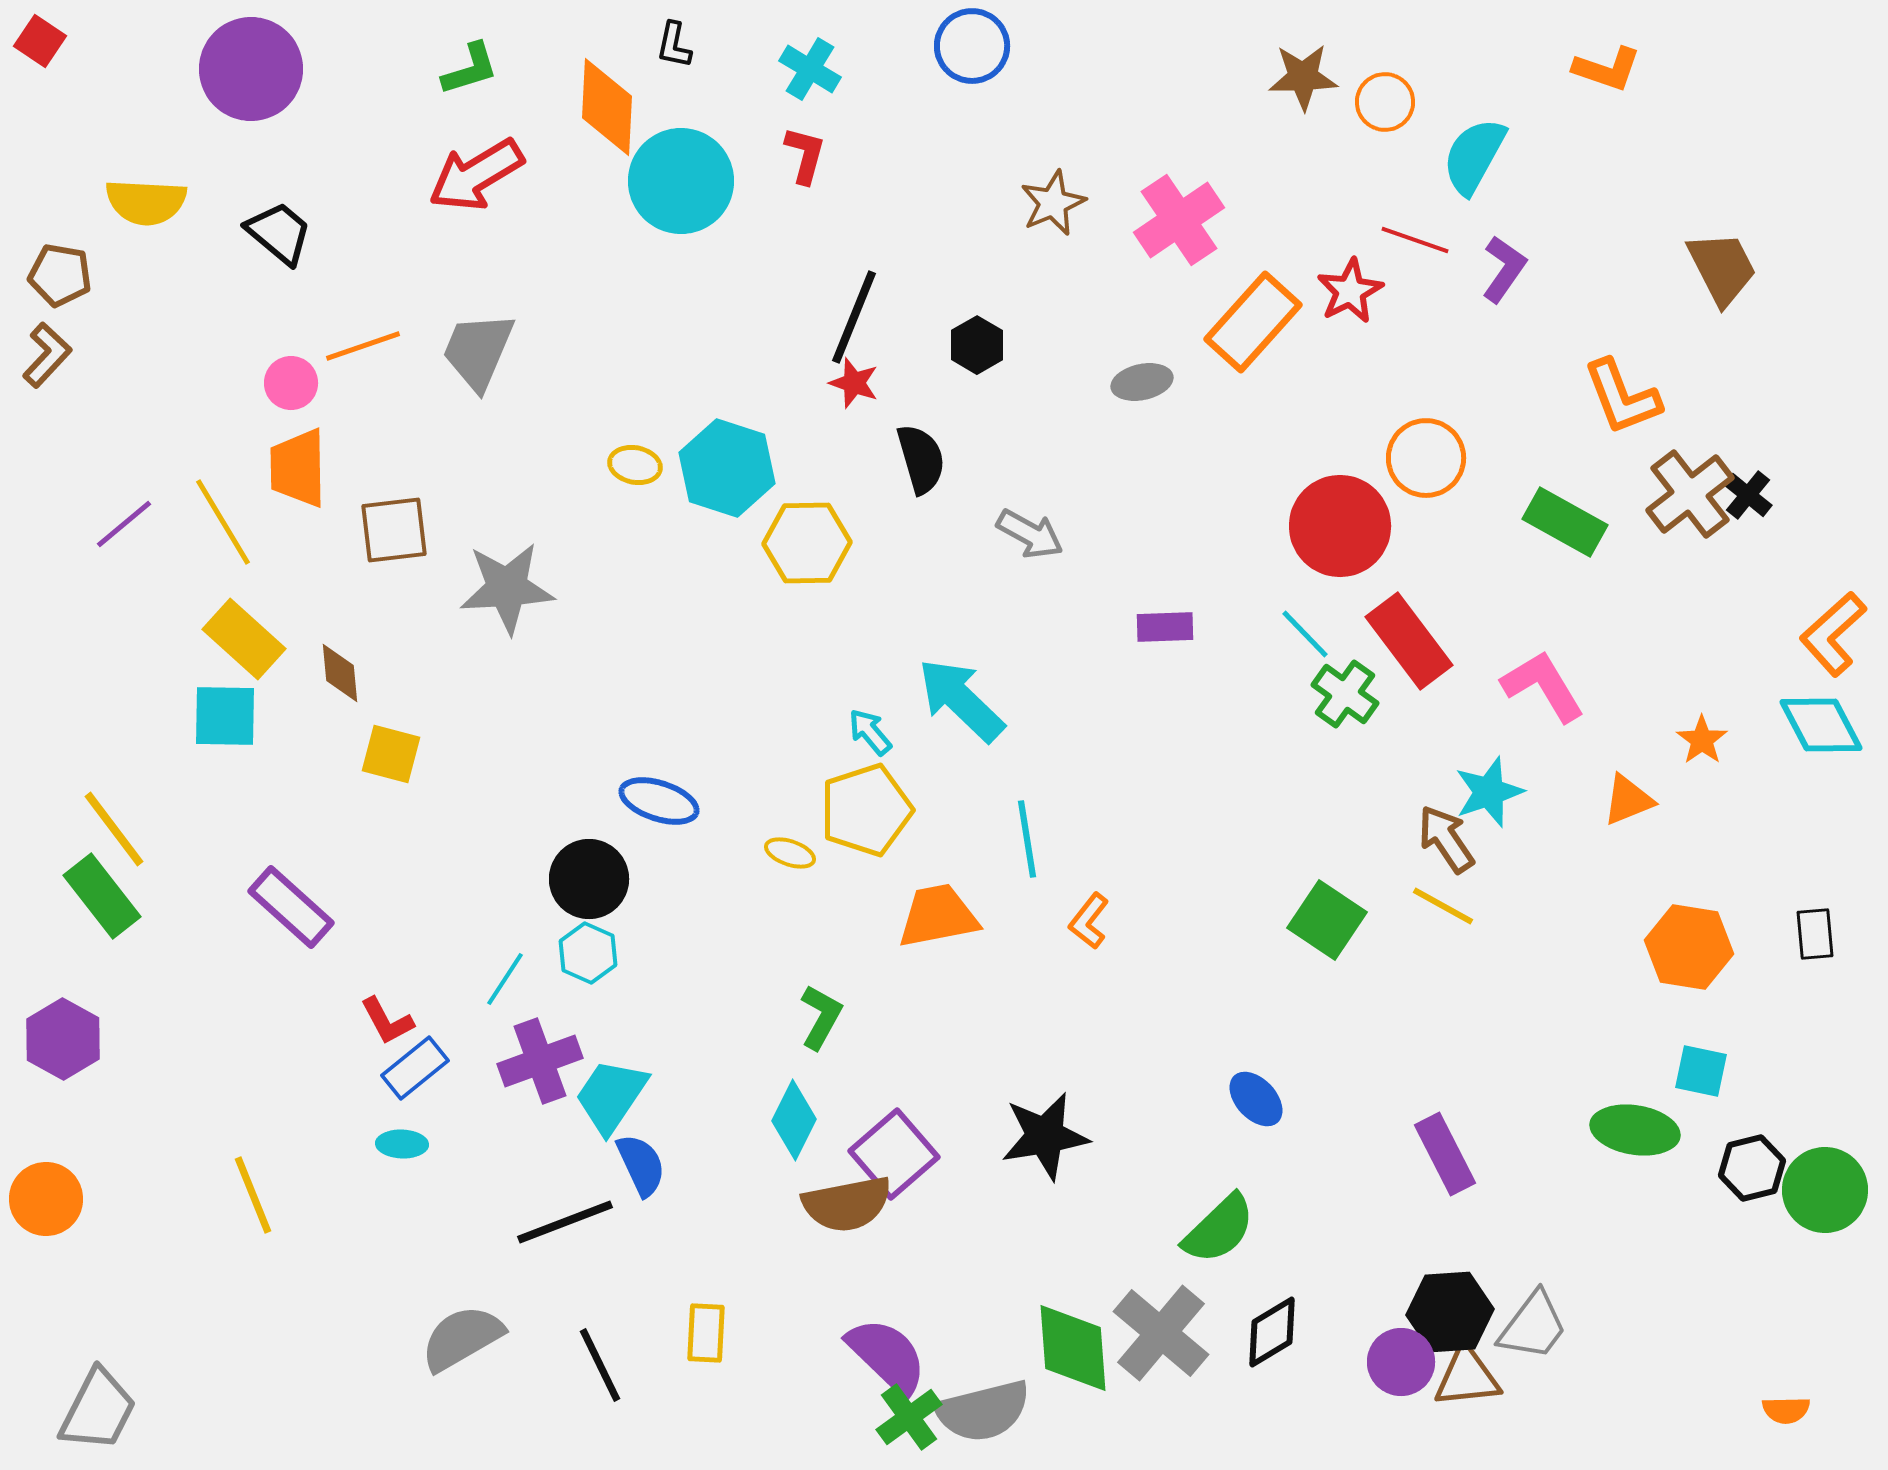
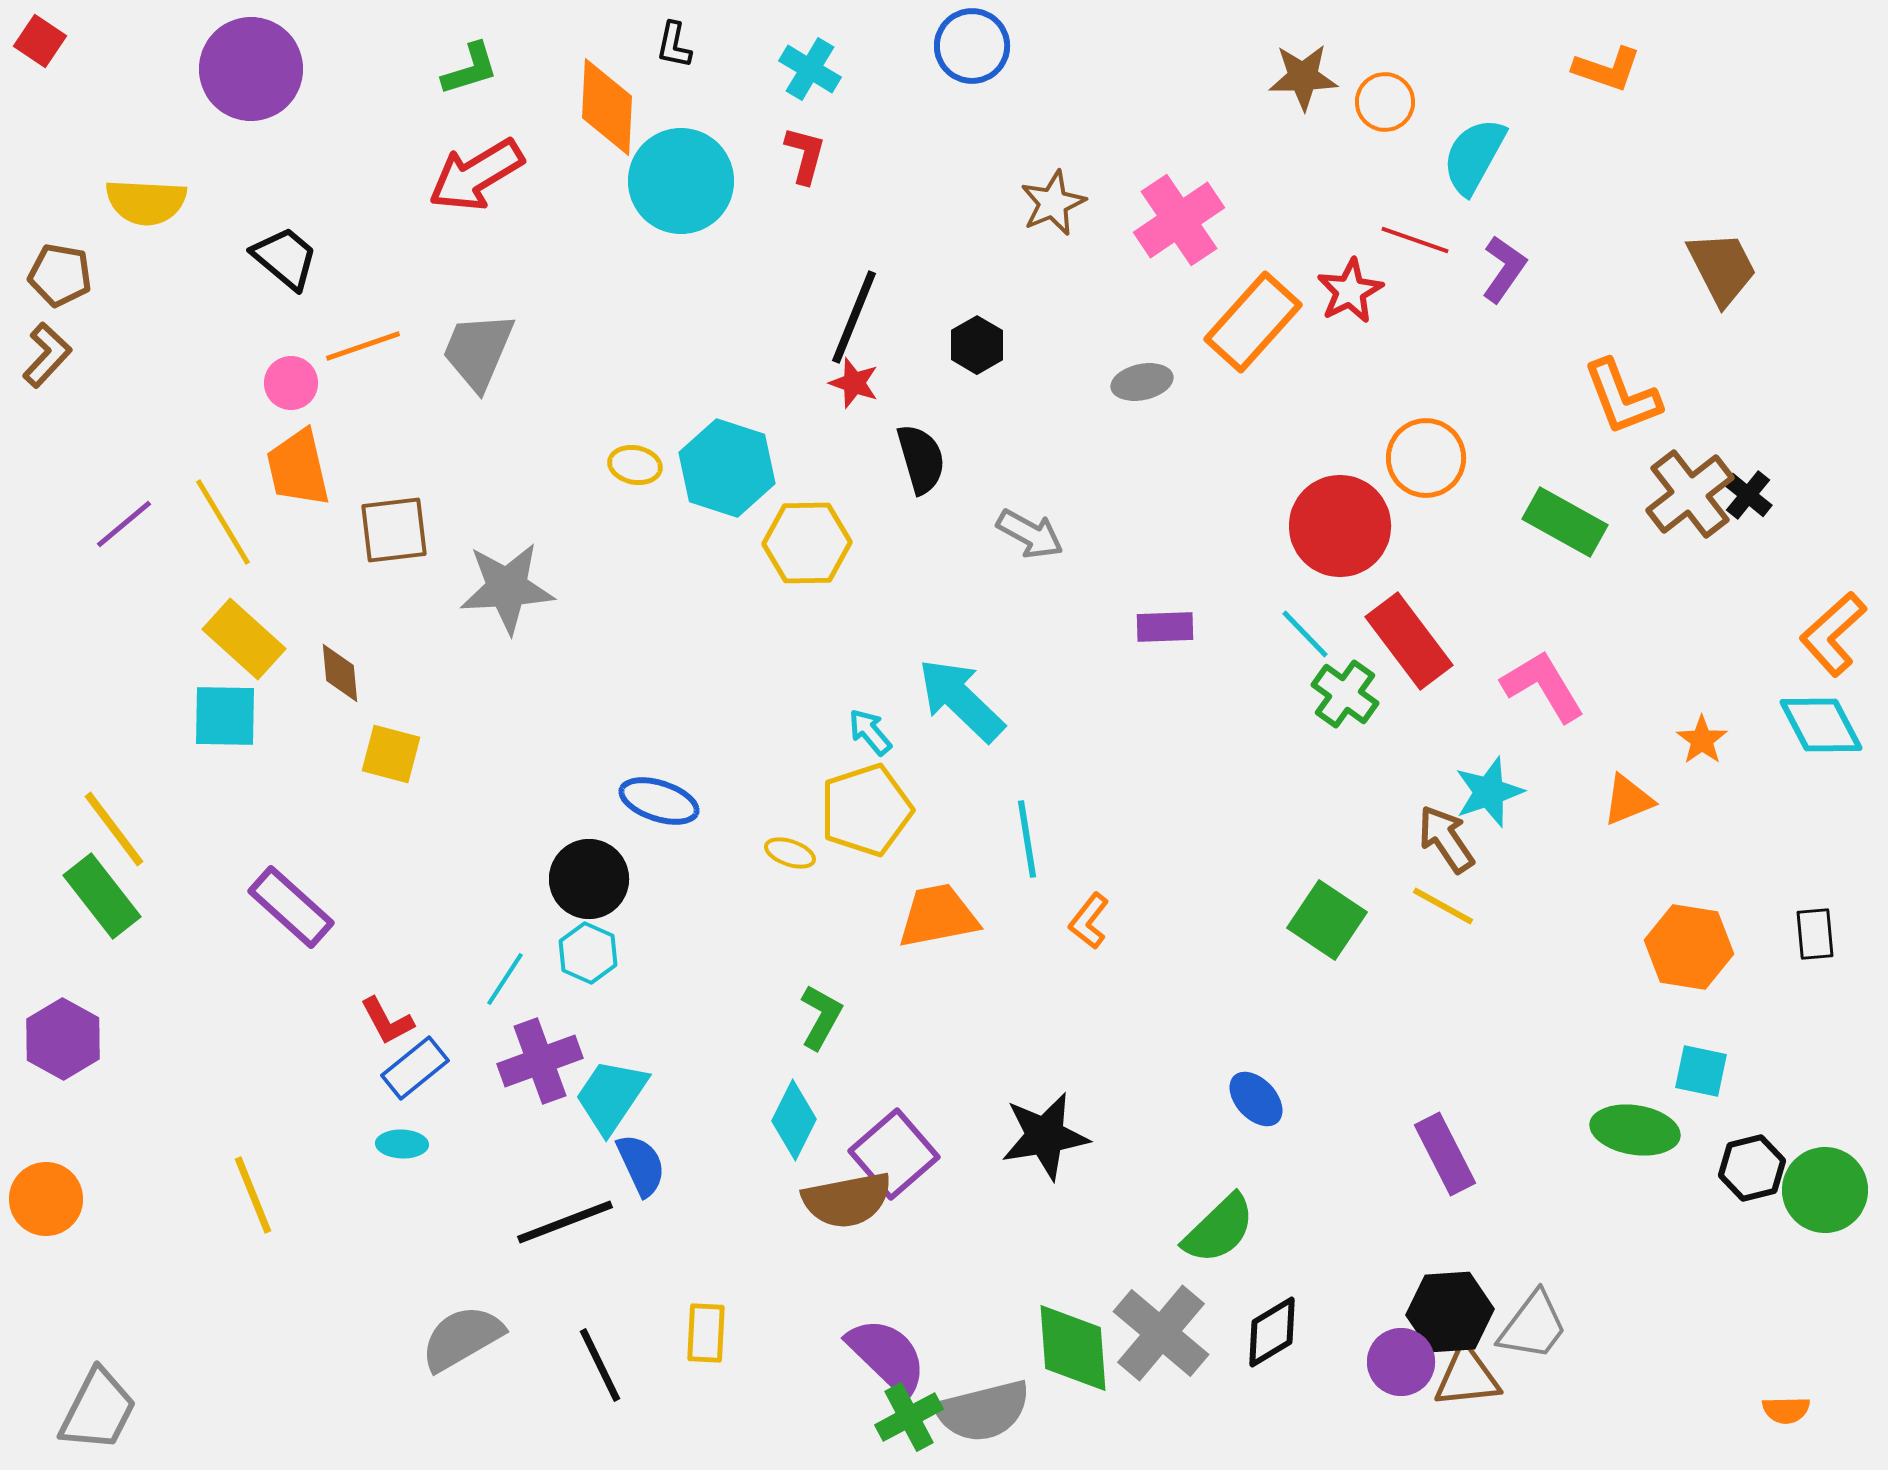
black trapezoid at (279, 233): moved 6 px right, 25 px down
orange trapezoid at (298, 468): rotated 12 degrees counterclockwise
brown semicircle at (847, 1204): moved 4 px up
green cross at (909, 1417): rotated 8 degrees clockwise
